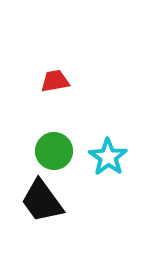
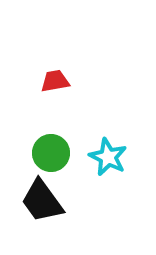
green circle: moved 3 px left, 2 px down
cyan star: rotated 9 degrees counterclockwise
